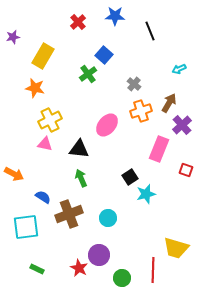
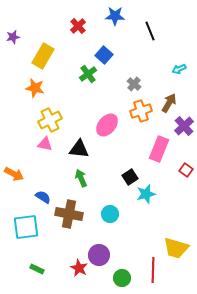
red cross: moved 4 px down
purple cross: moved 2 px right, 1 px down
red square: rotated 16 degrees clockwise
brown cross: rotated 32 degrees clockwise
cyan circle: moved 2 px right, 4 px up
